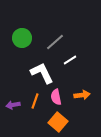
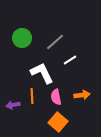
orange line: moved 3 px left, 5 px up; rotated 21 degrees counterclockwise
